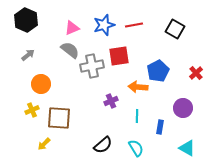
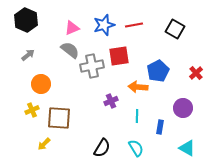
black semicircle: moved 1 px left, 3 px down; rotated 18 degrees counterclockwise
